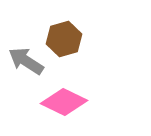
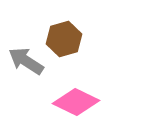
pink diamond: moved 12 px right
